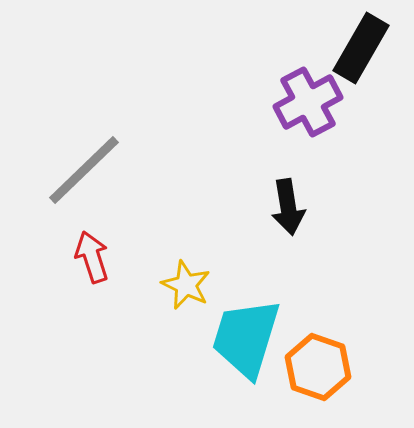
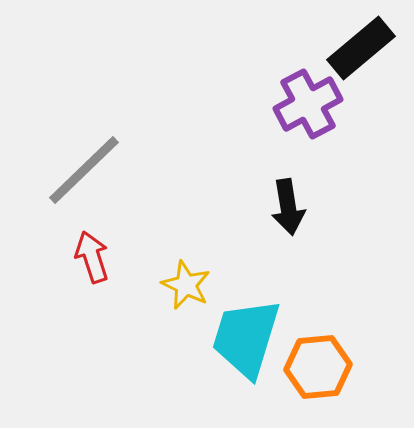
black rectangle: rotated 20 degrees clockwise
purple cross: moved 2 px down
orange hexagon: rotated 24 degrees counterclockwise
